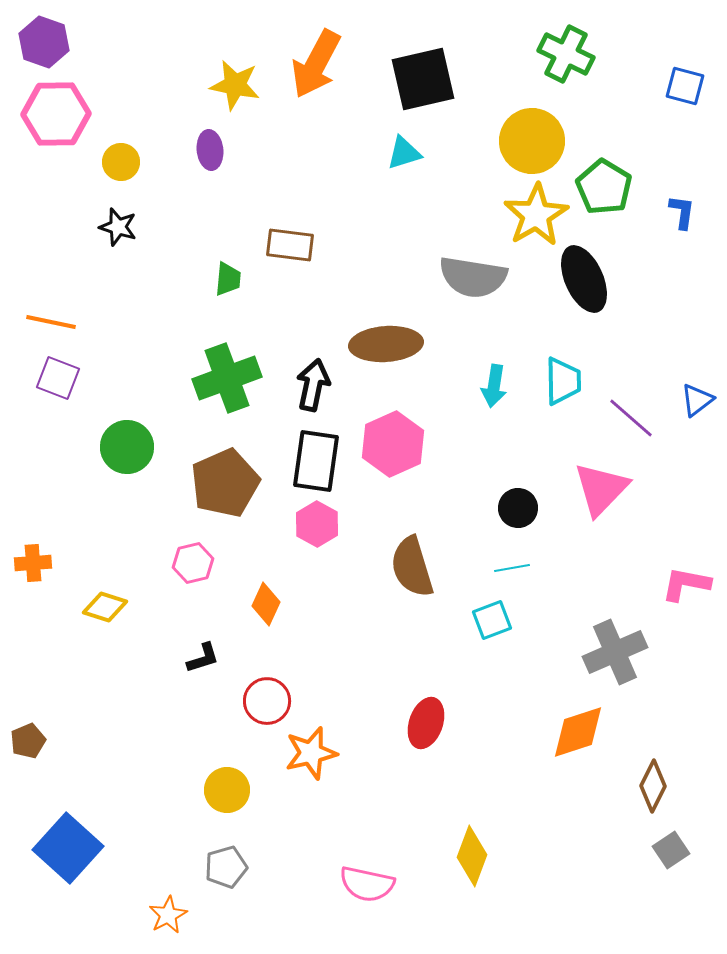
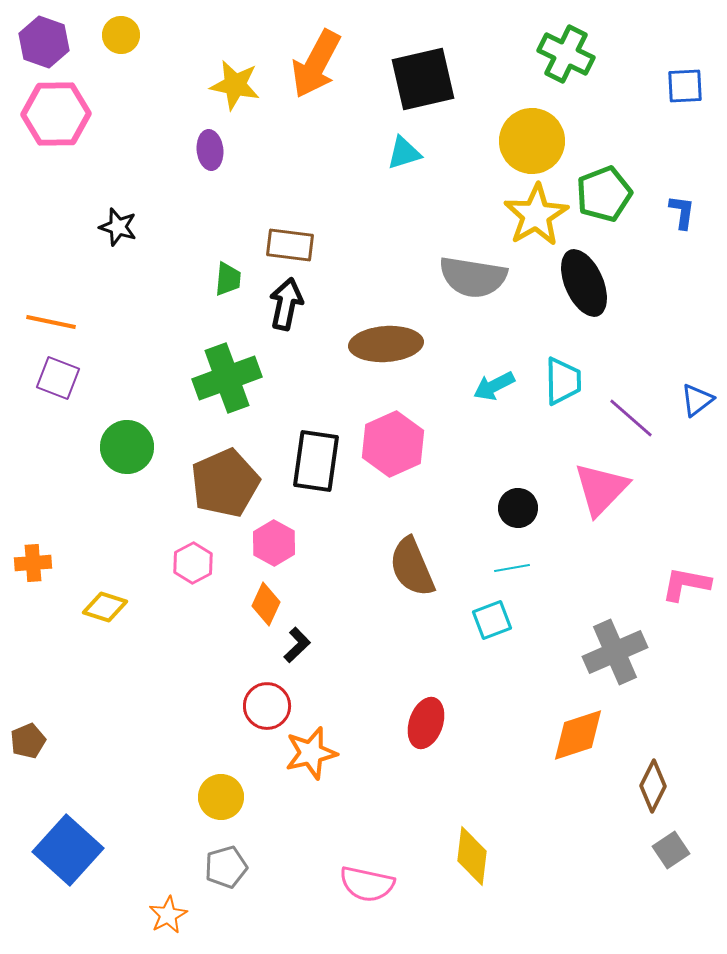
blue square at (685, 86): rotated 18 degrees counterclockwise
yellow circle at (121, 162): moved 127 px up
green pentagon at (604, 187): moved 7 px down; rotated 20 degrees clockwise
black ellipse at (584, 279): moved 4 px down
black arrow at (313, 385): moved 27 px left, 81 px up
cyan arrow at (494, 386): rotated 54 degrees clockwise
pink hexagon at (317, 524): moved 43 px left, 19 px down
pink hexagon at (193, 563): rotated 15 degrees counterclockwise
brown semicircle at (412, 567): rotated 6 degrees counterclockwise
black L-shape at (203, 658): moved 94 px right, 13 px up; rotated 27 degrees counterclockwise
red circle at (267, 701): moved 5 px down
orange diamond at (578, 732): moved 3 px down
yellow circle at (227, 790): moved 6 px left, 7 px down
blue square at (68, 848): moved 2 px down
yellow diamond at (472, 856): rotated 14 degrees counterclockwise
